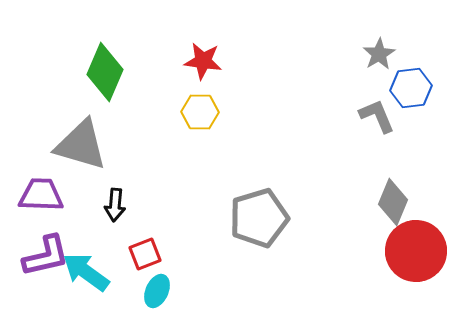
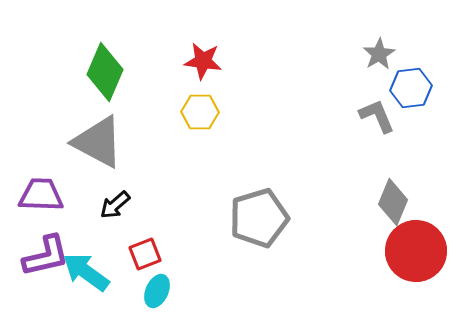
gray triangle: moved 17 px right, 3 px up; rotated 12 degrees clockwise
black arrow: rotated 44 degrees clockwise
